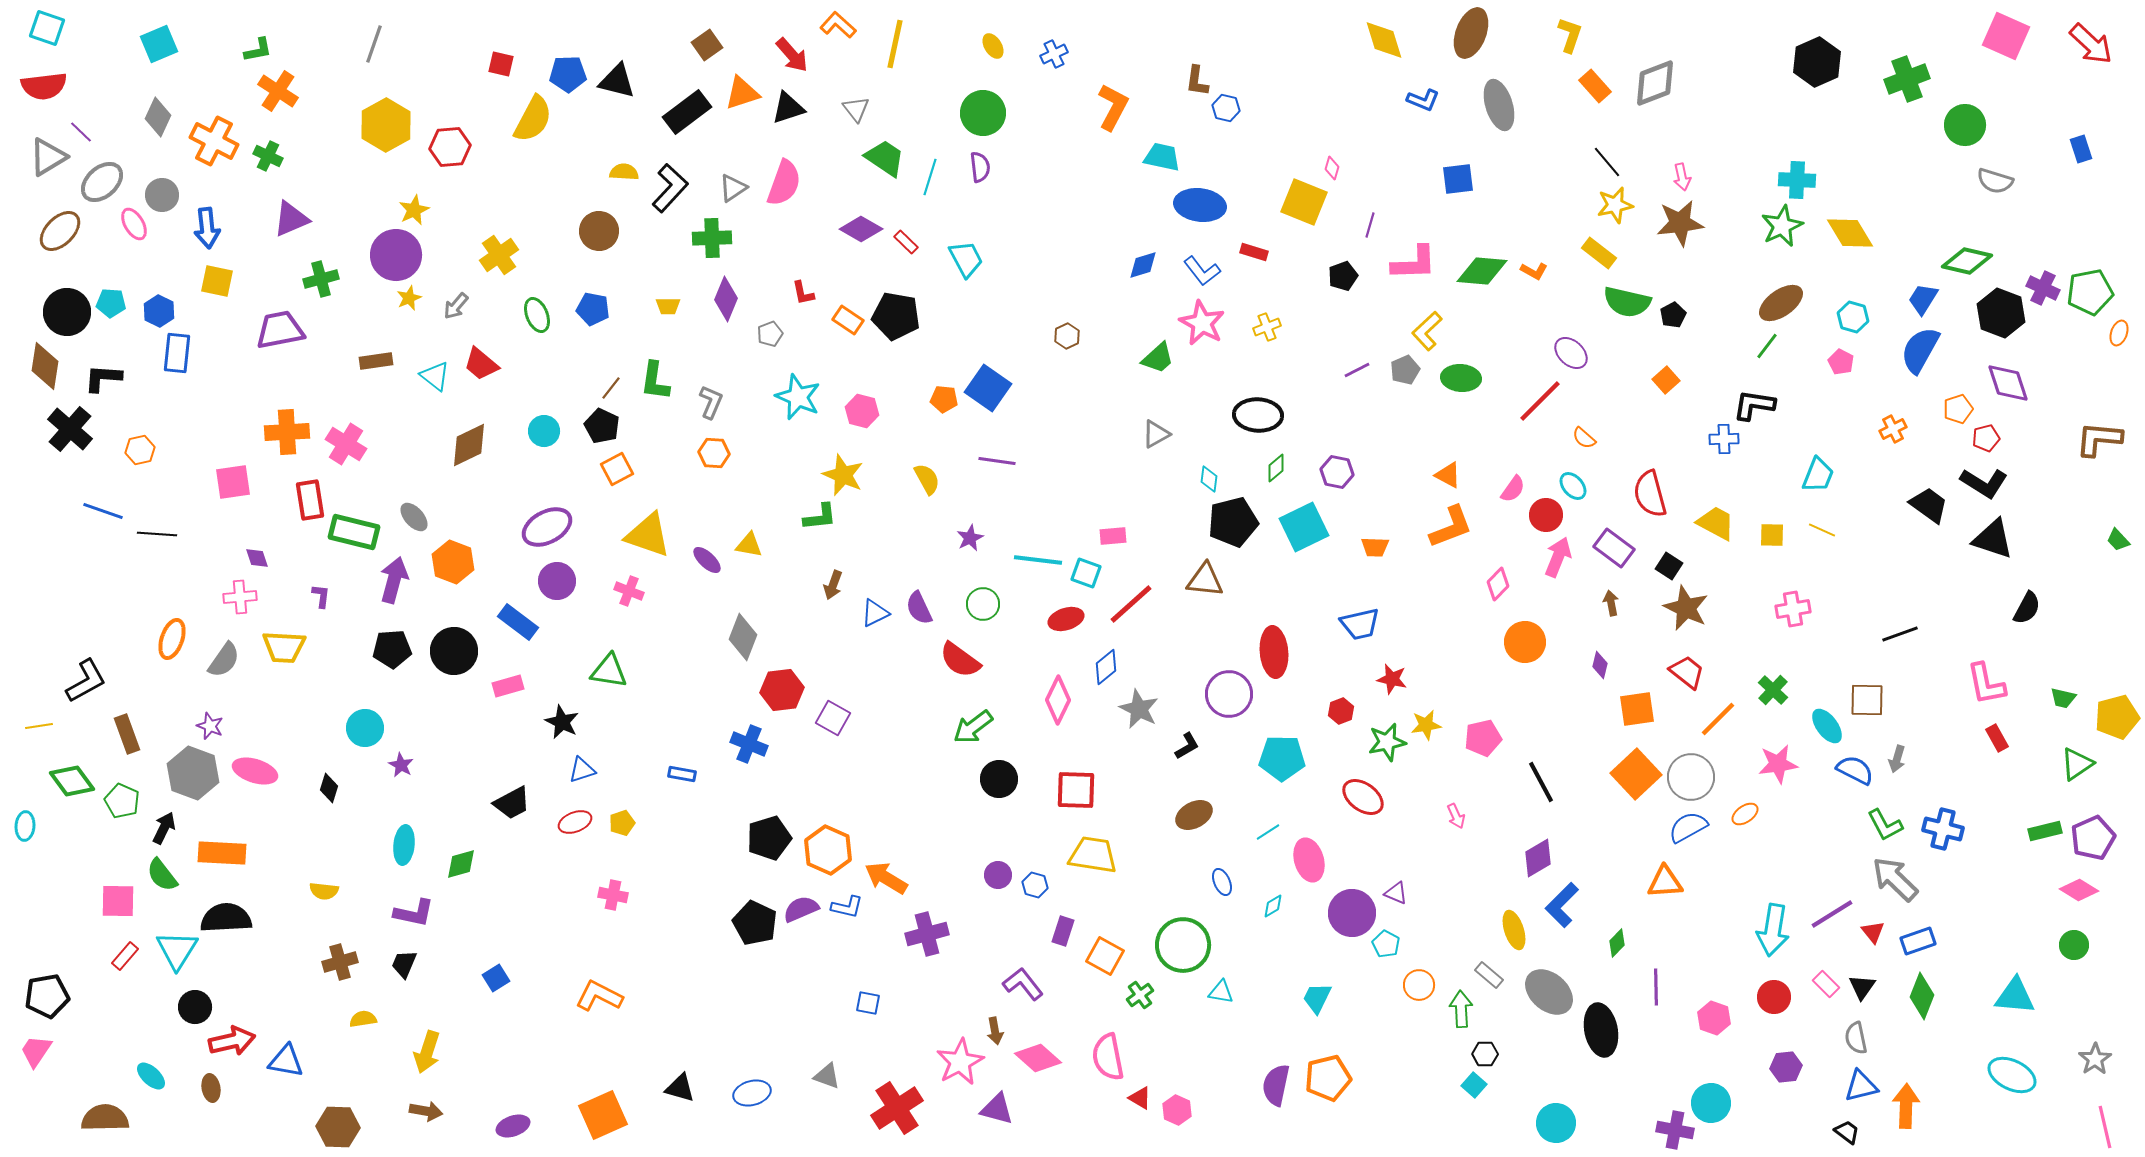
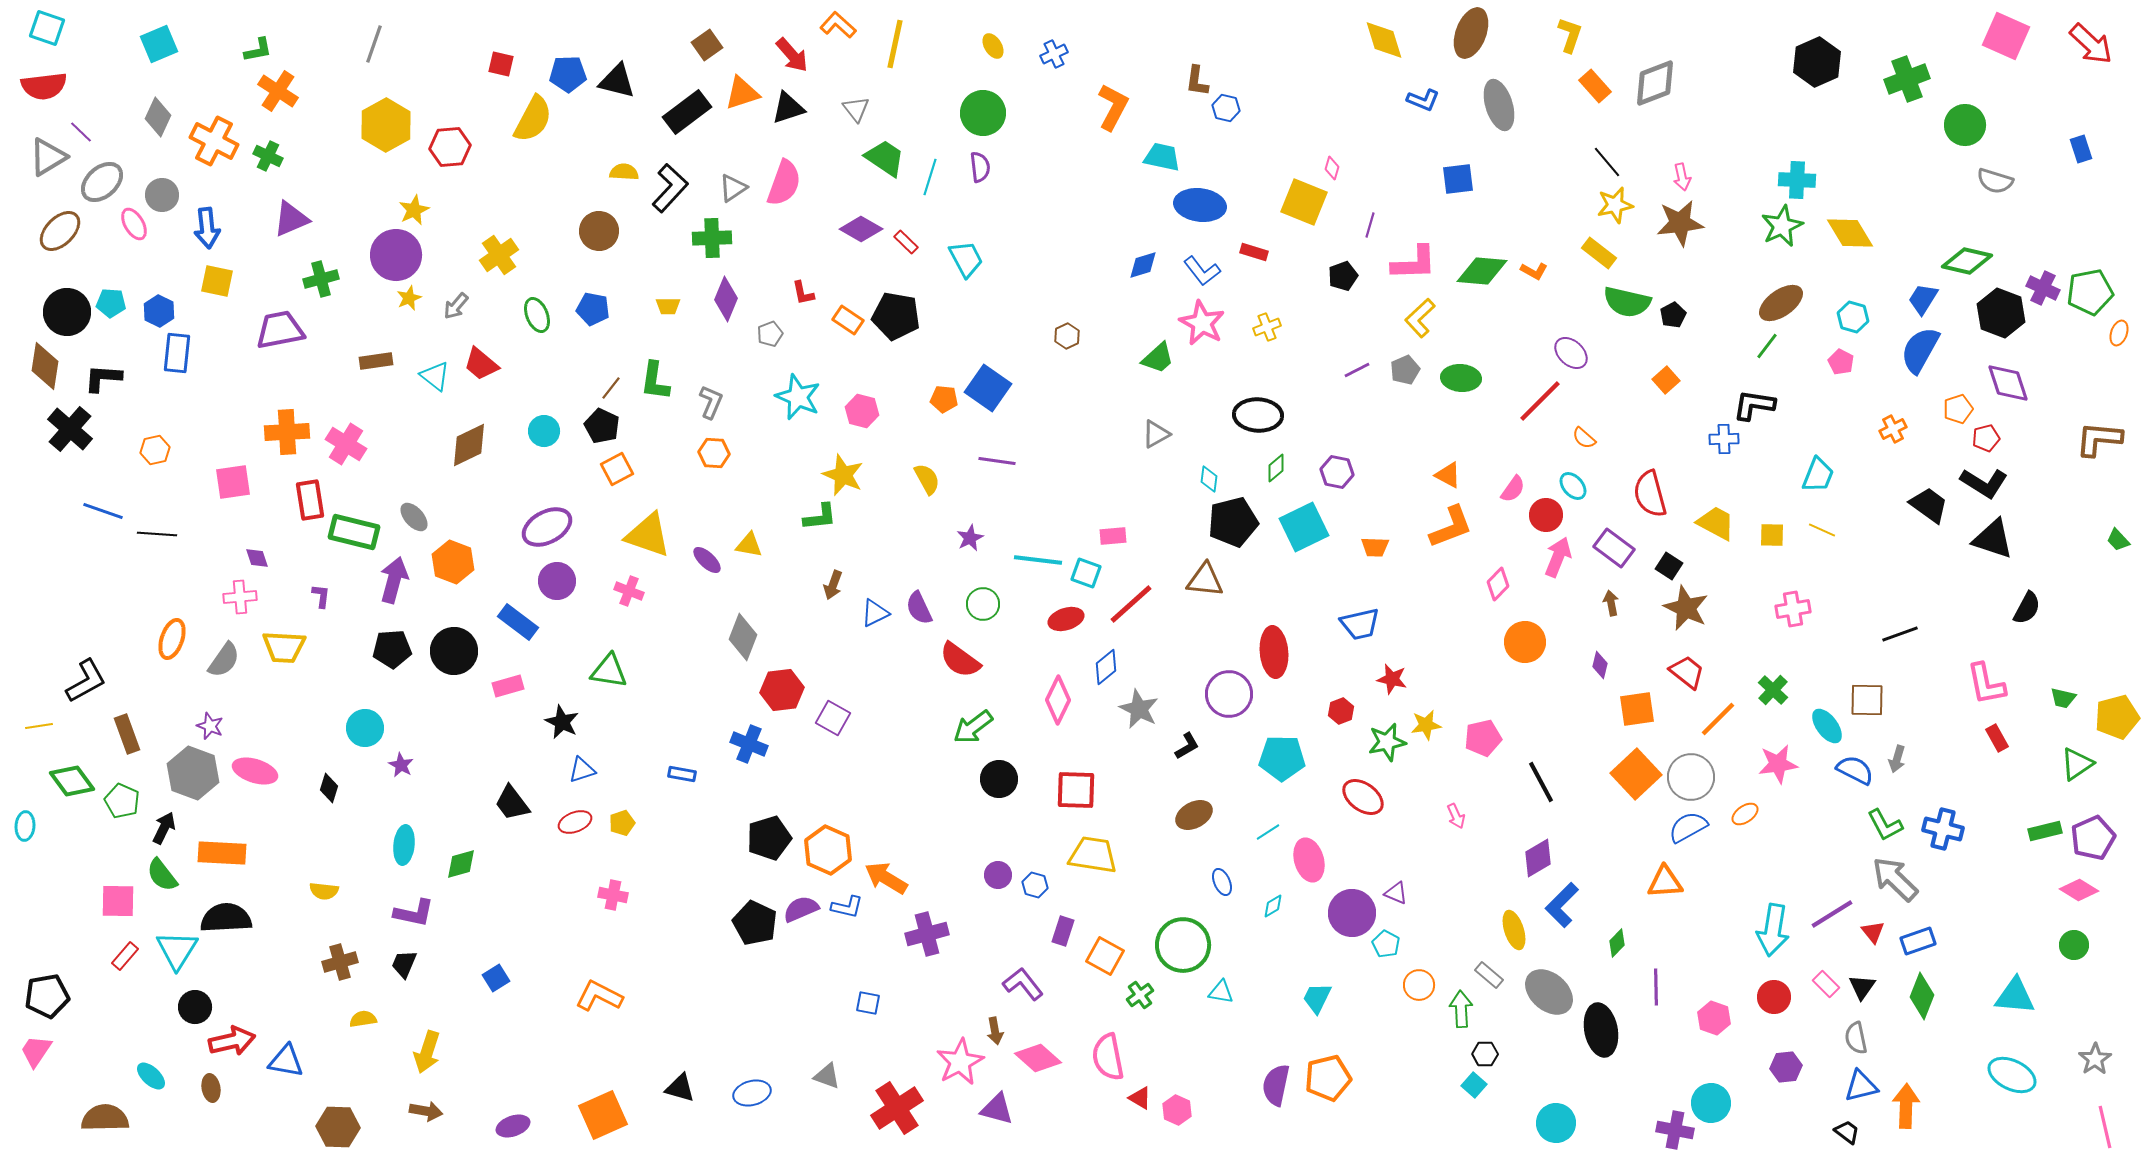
yellow L-shape at (1427, 331): moved 7 px left, 13 px up
orange hexagon at (140, 450): moved 15 px right
black trapezoid at (512, 803): rotated 81 degrees clockwise
